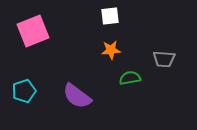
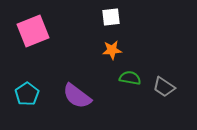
white square: moved 1 px right, 1 px down
orange star: moved 1 px right
gray trapezoid: moved 28 px down; rotated 30 degrees clockwise
green semicircle: rotated 20 degrees clockwise
cyan pentagon: moved 3 px right, 3 px down; rotated 15 degrees counterclockwise
